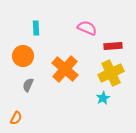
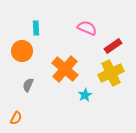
red rectangle: rotated 30 degrees counterclockwise
orange circle: moved 1 px left, 5 px up
cyan star: moved 18 px left, 3 px up
